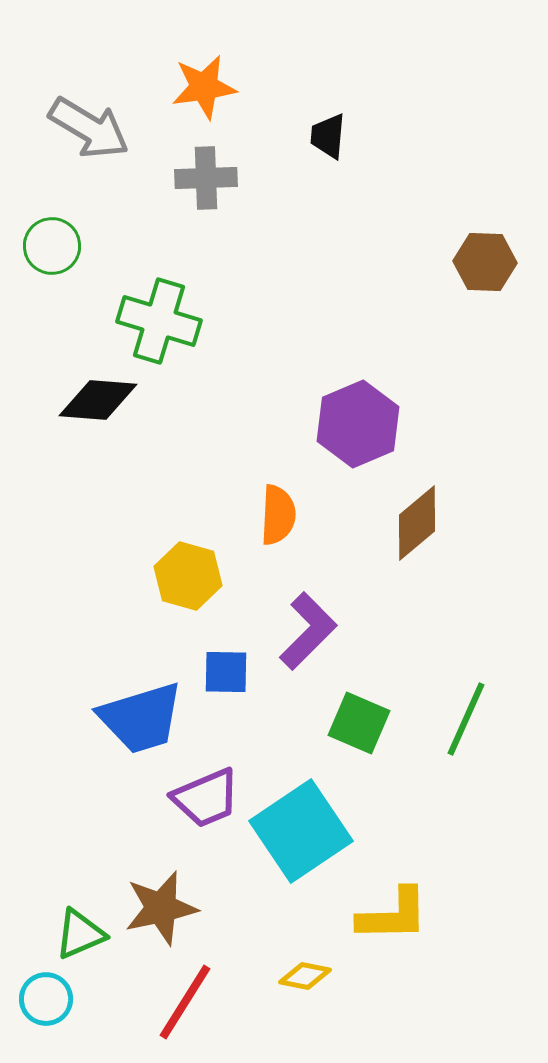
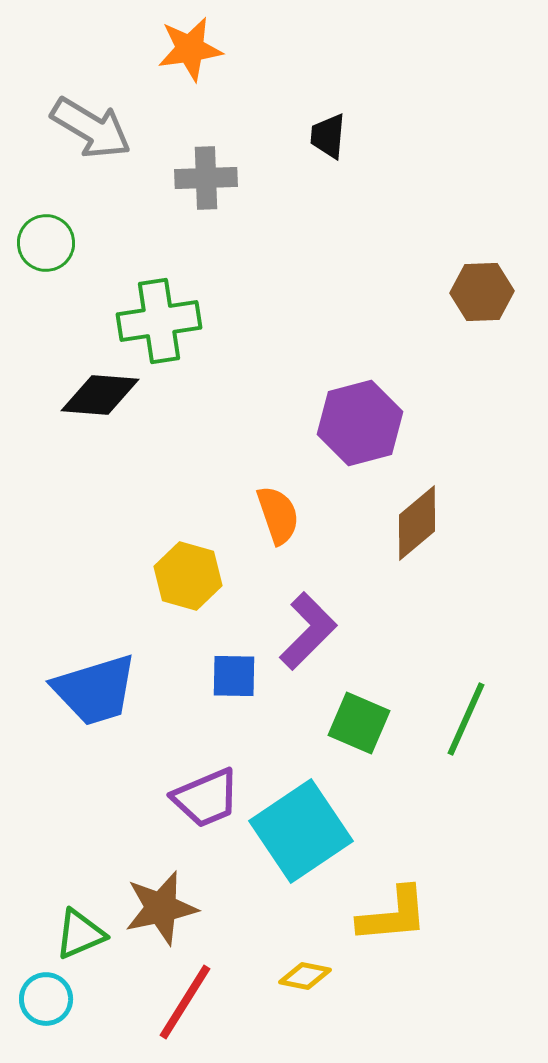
orange star: moved 14 px left, 38 px up
gray arrow: moved 2 px right
green circle: moved 6 px left, 3 px up
brown hexagon: moved 3 px left, 30 px down; rotated 4 degrees counterclockwise
green cross: rotated 26 degrees counterclockwise
black diamond: moved 2 px right, 5 px up
purple hexagon: moved 2 px right, 1 px up; rotated 8 degrees clockwise
orange semicircle: rotated 22 degrees counterclockwise
blue square: moved 8 px right, 4 px down
blue trapezoid: moved 46 px left, 28 px up
yellow L-shape: rotated 4 degrees counterclockwise
